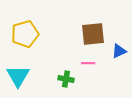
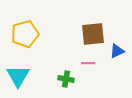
blue triangle: moved 2 px left
